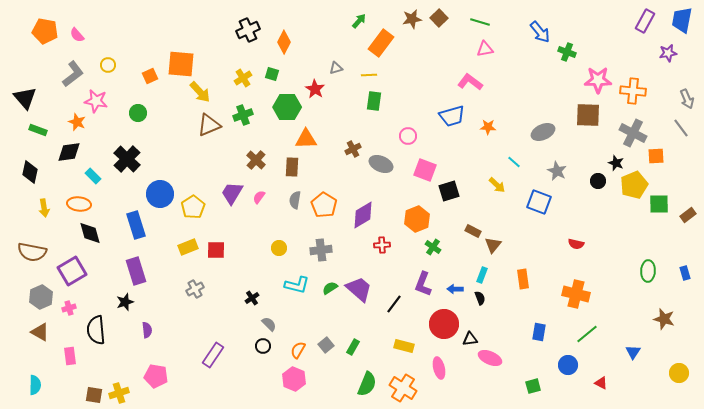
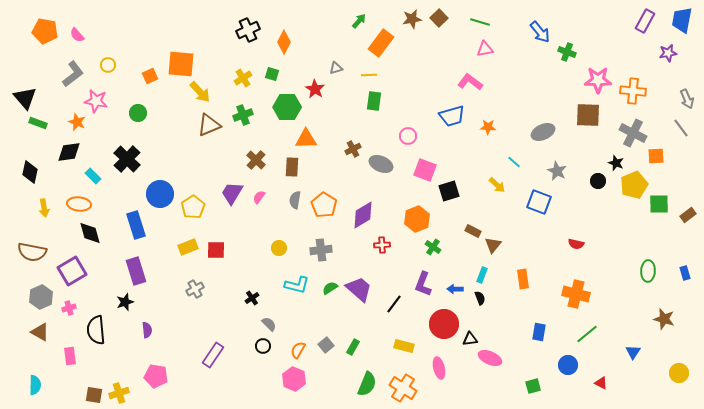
green rectangle at (38, 130): moved 7 px up
